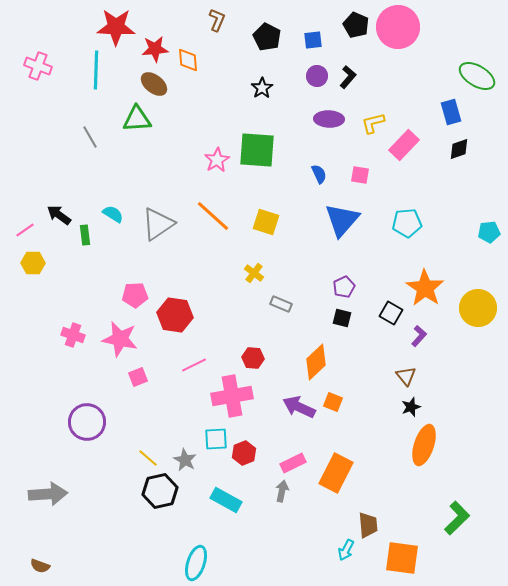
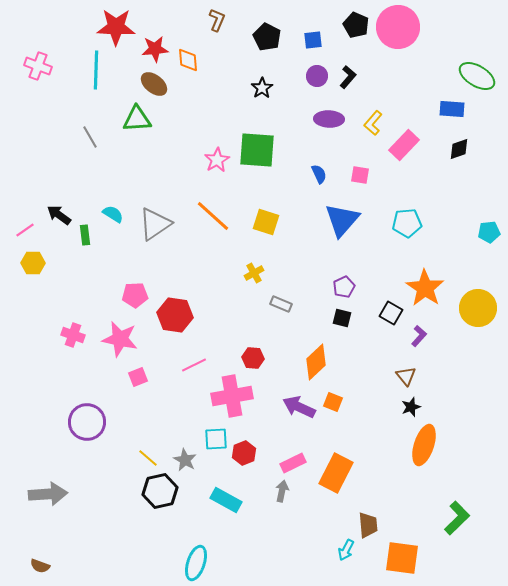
blue rectangle at (451, 112): moved 1 px right, 3 px up; rotated 70 degrees counterclockwise
yellow L-shape at (373, 123): rotated 35 degrees counterclockwise
gray triangle at (158, 224): moved 3 px left
yellow cross at (254, 273): rotated 24 degrees clockwise
